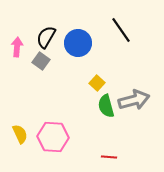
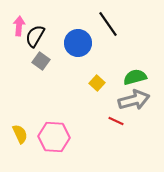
black line: moved 13 px left, 6 px up
black semicircle: moved 11 px left, 1 px up
pink arrow: moved 2 px right, 21 px up
green semicircle: moved 29 px right, 29 px up; rotated 90 degrees clockwise
pink hexagon: moved 1 px right
red line: moved 7 px right, 36 px up; rotated 21 degrees clockwise
